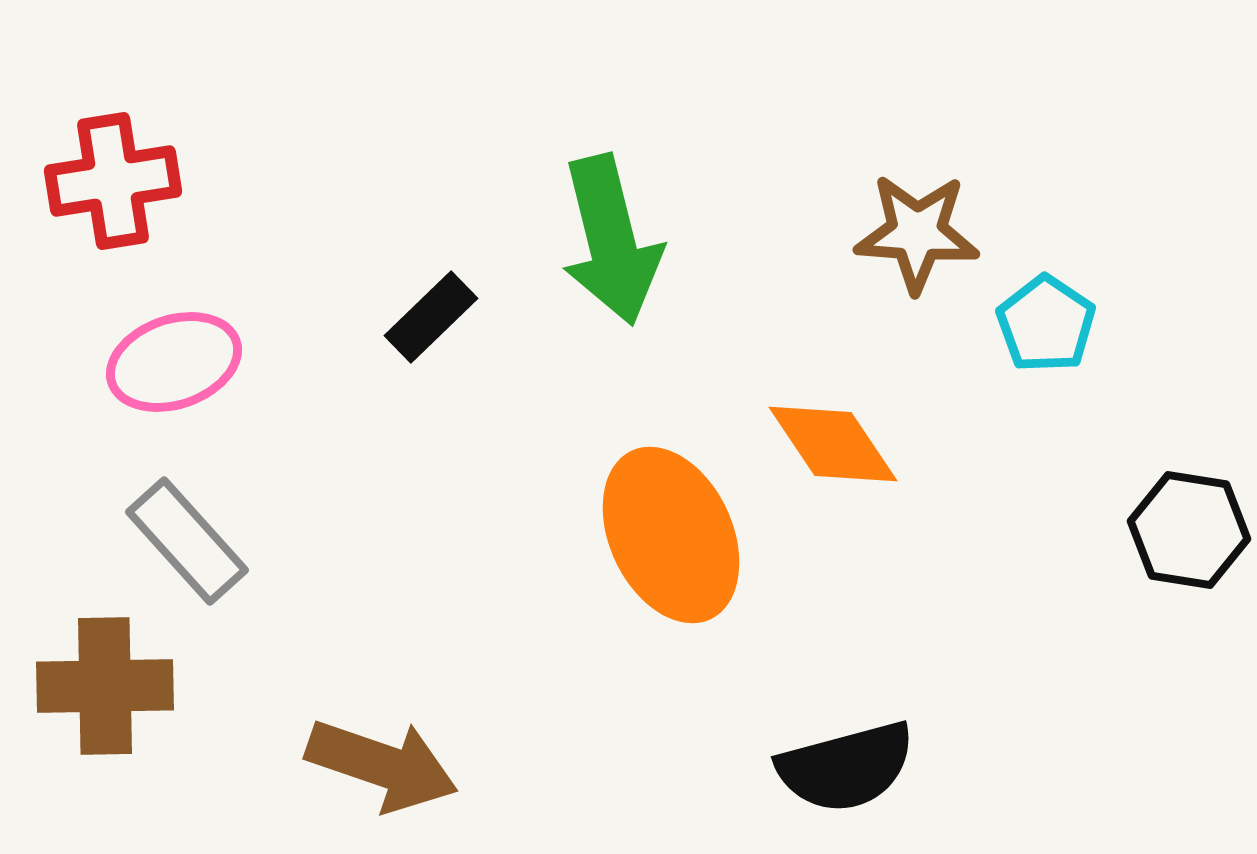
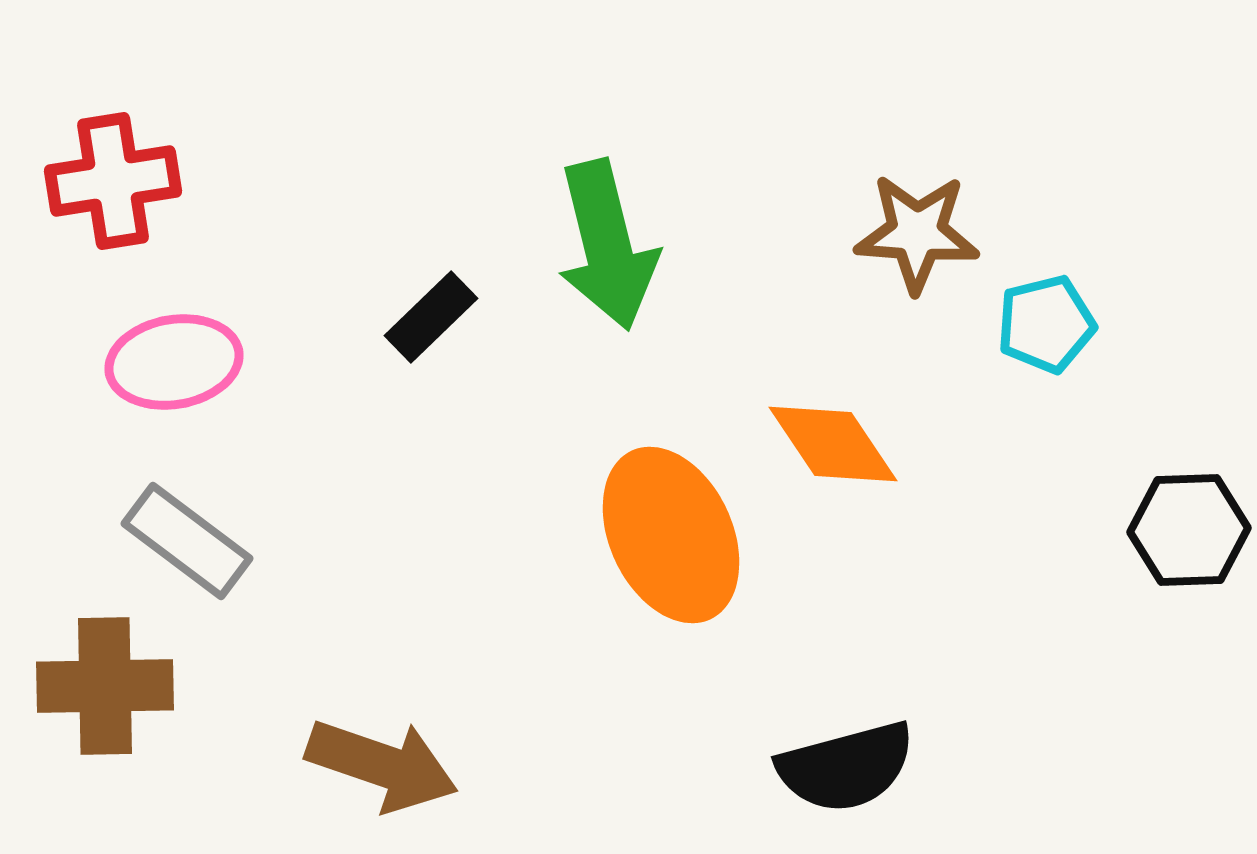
green arrow: moved 4 px left, 5 px down
cyan pentagon: rotated 24 degrees clockwise
pink ellipse: rotated 9 degrees clockwise
black hexagon: rotated 11 degrees counterclockwise
gray rectangle: rotated 11 degrees counterclockwise
